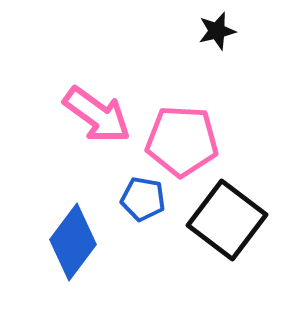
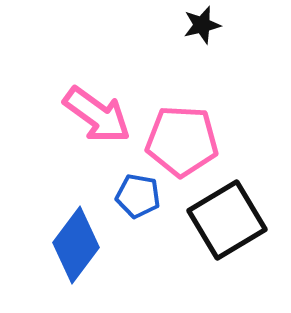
black star: moved 15 px left, 6 px up
blue pentagon: moved 5 px left, 3 px up
black square: rotated 22 degrees clockwise
blue diamond: moved 3 px right, 3 px down
